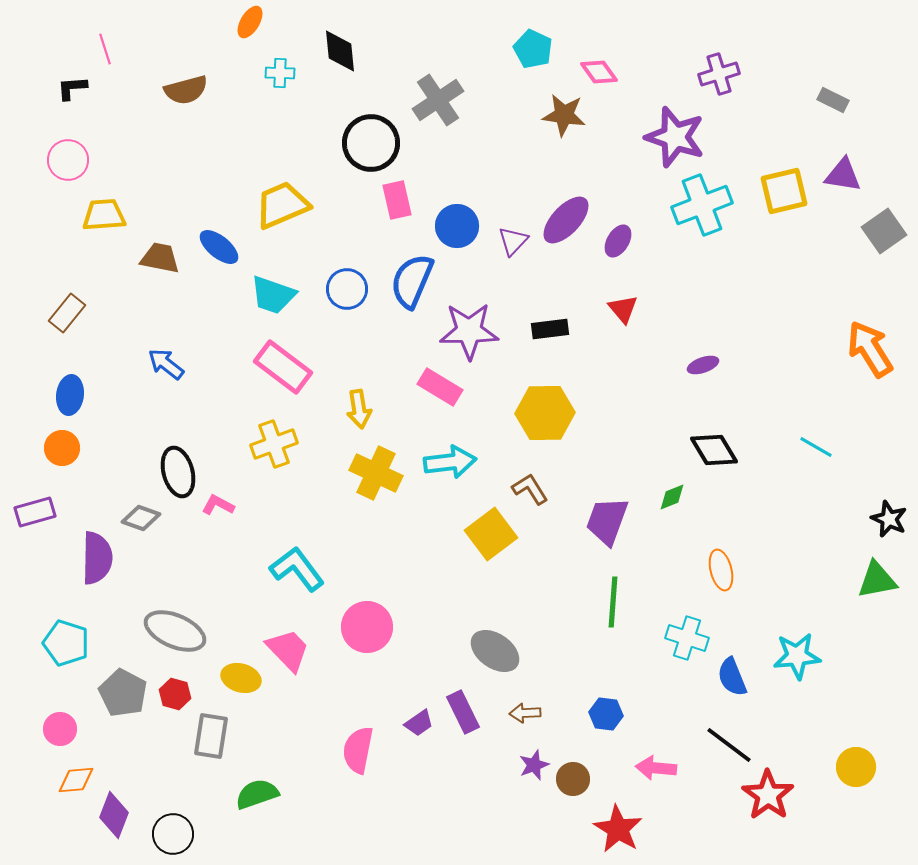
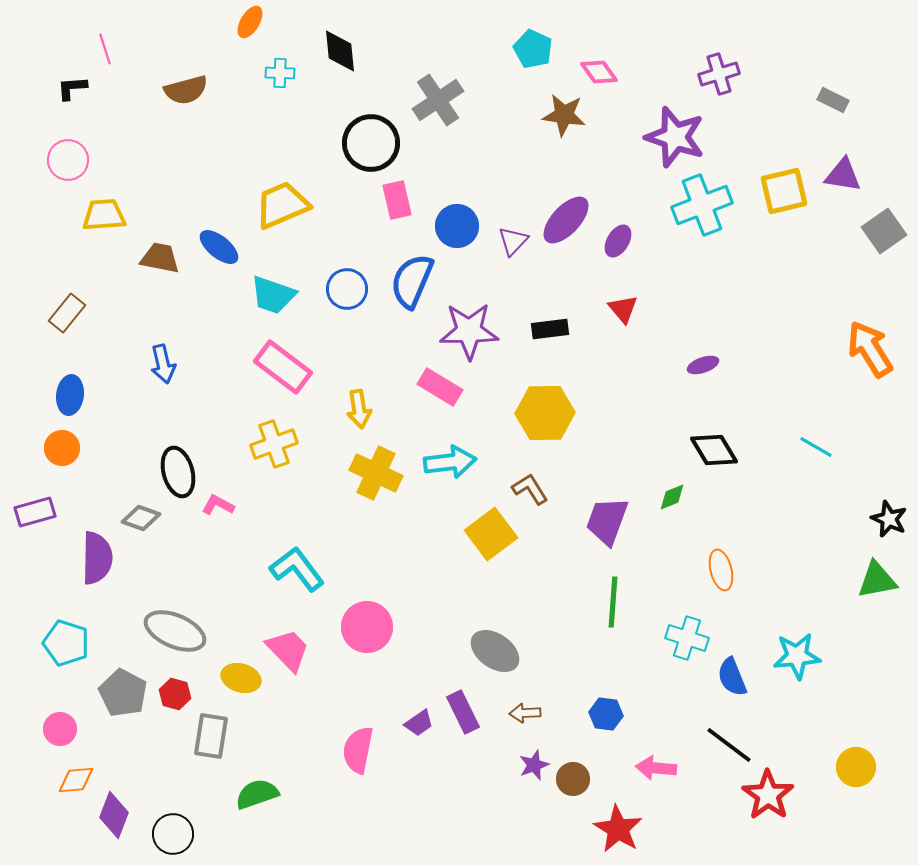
blue arrow at (166, 364): moved 3 px left; rotated 141 degrees counterclockwise
